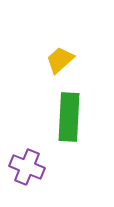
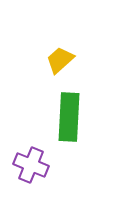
purple cross: moved 4 px right, 2 px up
